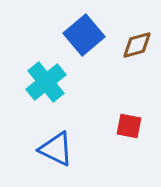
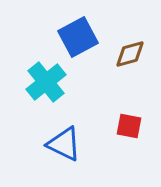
blue square: moved 6 px left, 2 px down; rotated 12 degrees clockwise
brown diamond: moved 7 px left, 9 px down
blue triangle: moved 8 px right, 5 px up
